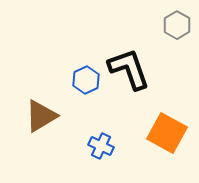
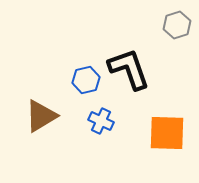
gray hexagon: rotated 12 degrees clockwise
blue hexagon: rotated 12 degrees clockwise
orange square: rotated 27 degrees counterclockwise
blue cross: moved 25 px up
